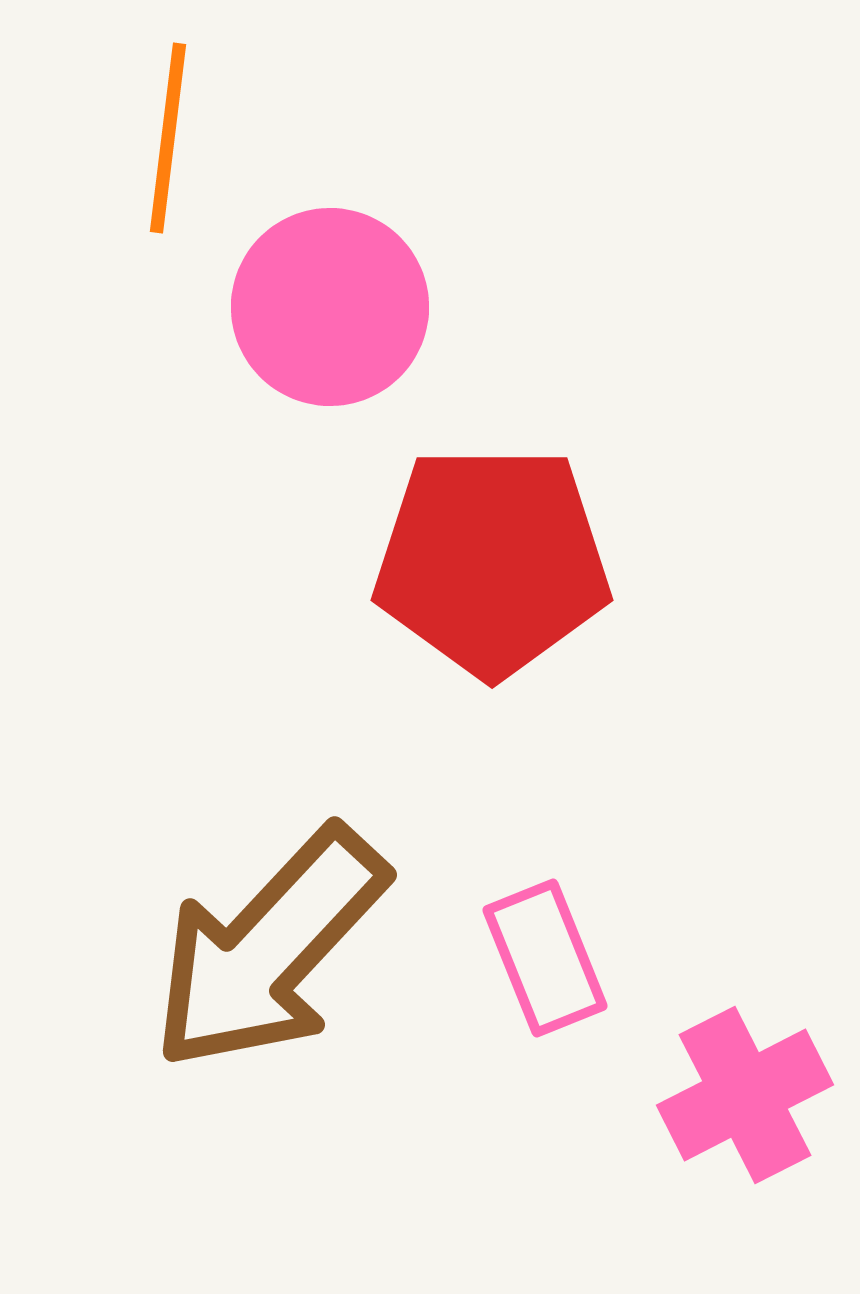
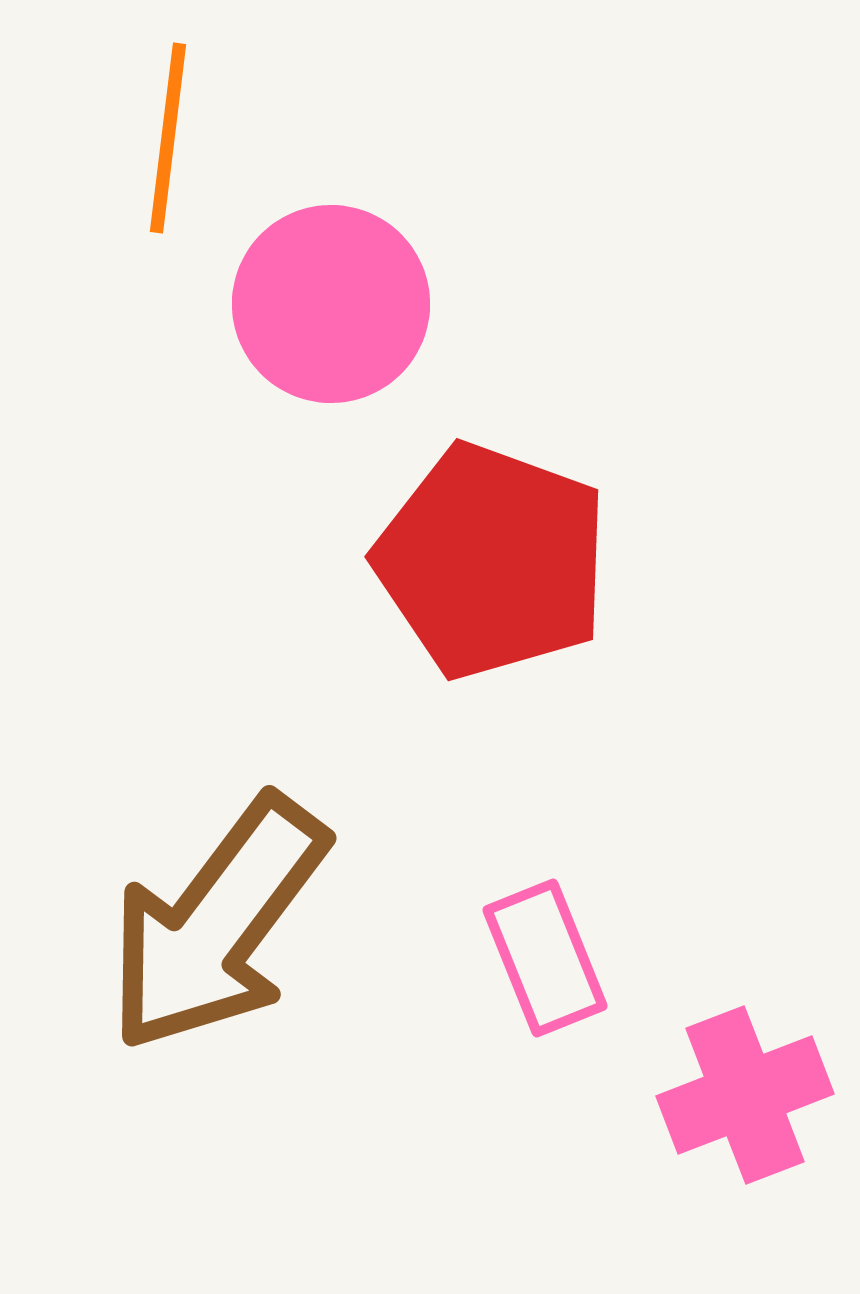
pink circle: moved 1 px right, 3 px up
red pentagon: rotated 20 degrees clockwise
brown arrow: moved 52 px left, 25 px up; rotated 6 degrees counterclockwise
pink cross: rotated 6 degrees clockwise
